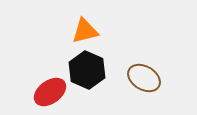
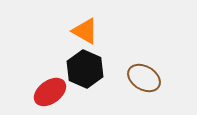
orange triangle: rotated 44 degrees clockwise
black hexagon: moved 2 px left, 1 px up
